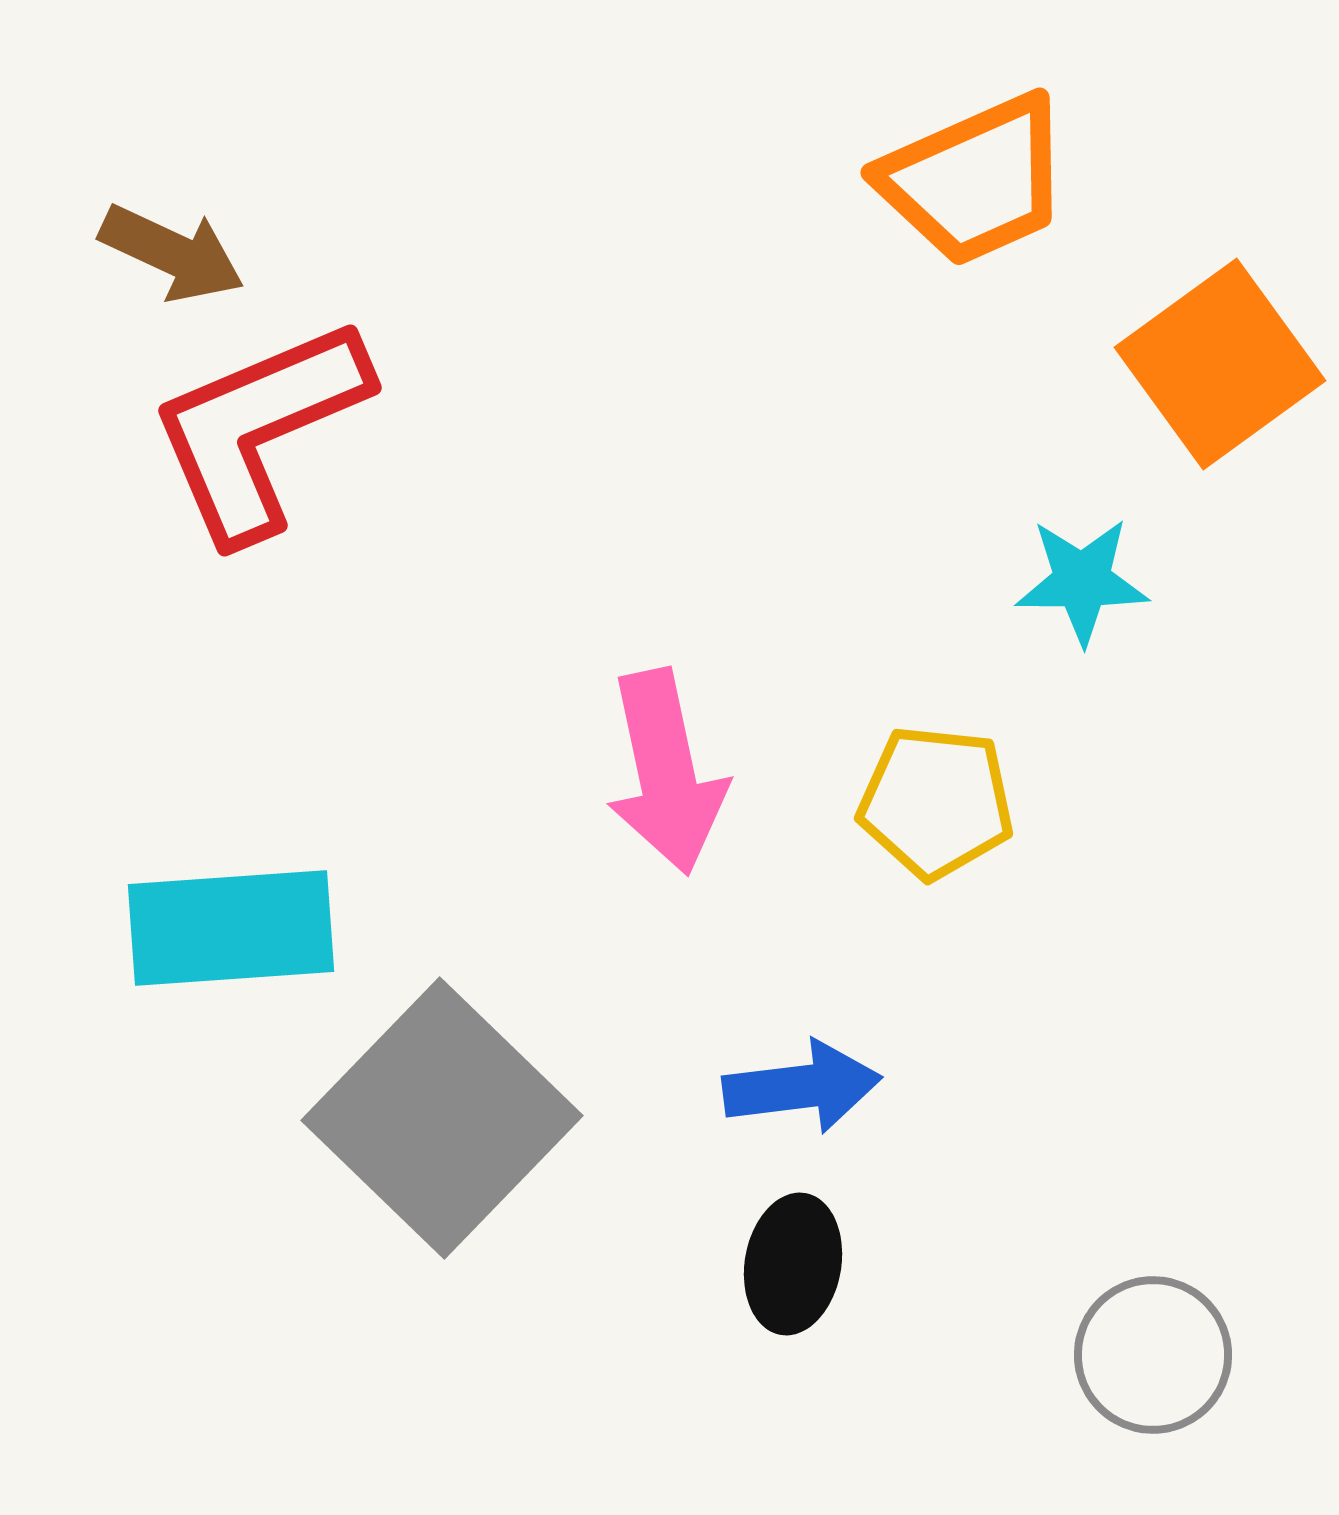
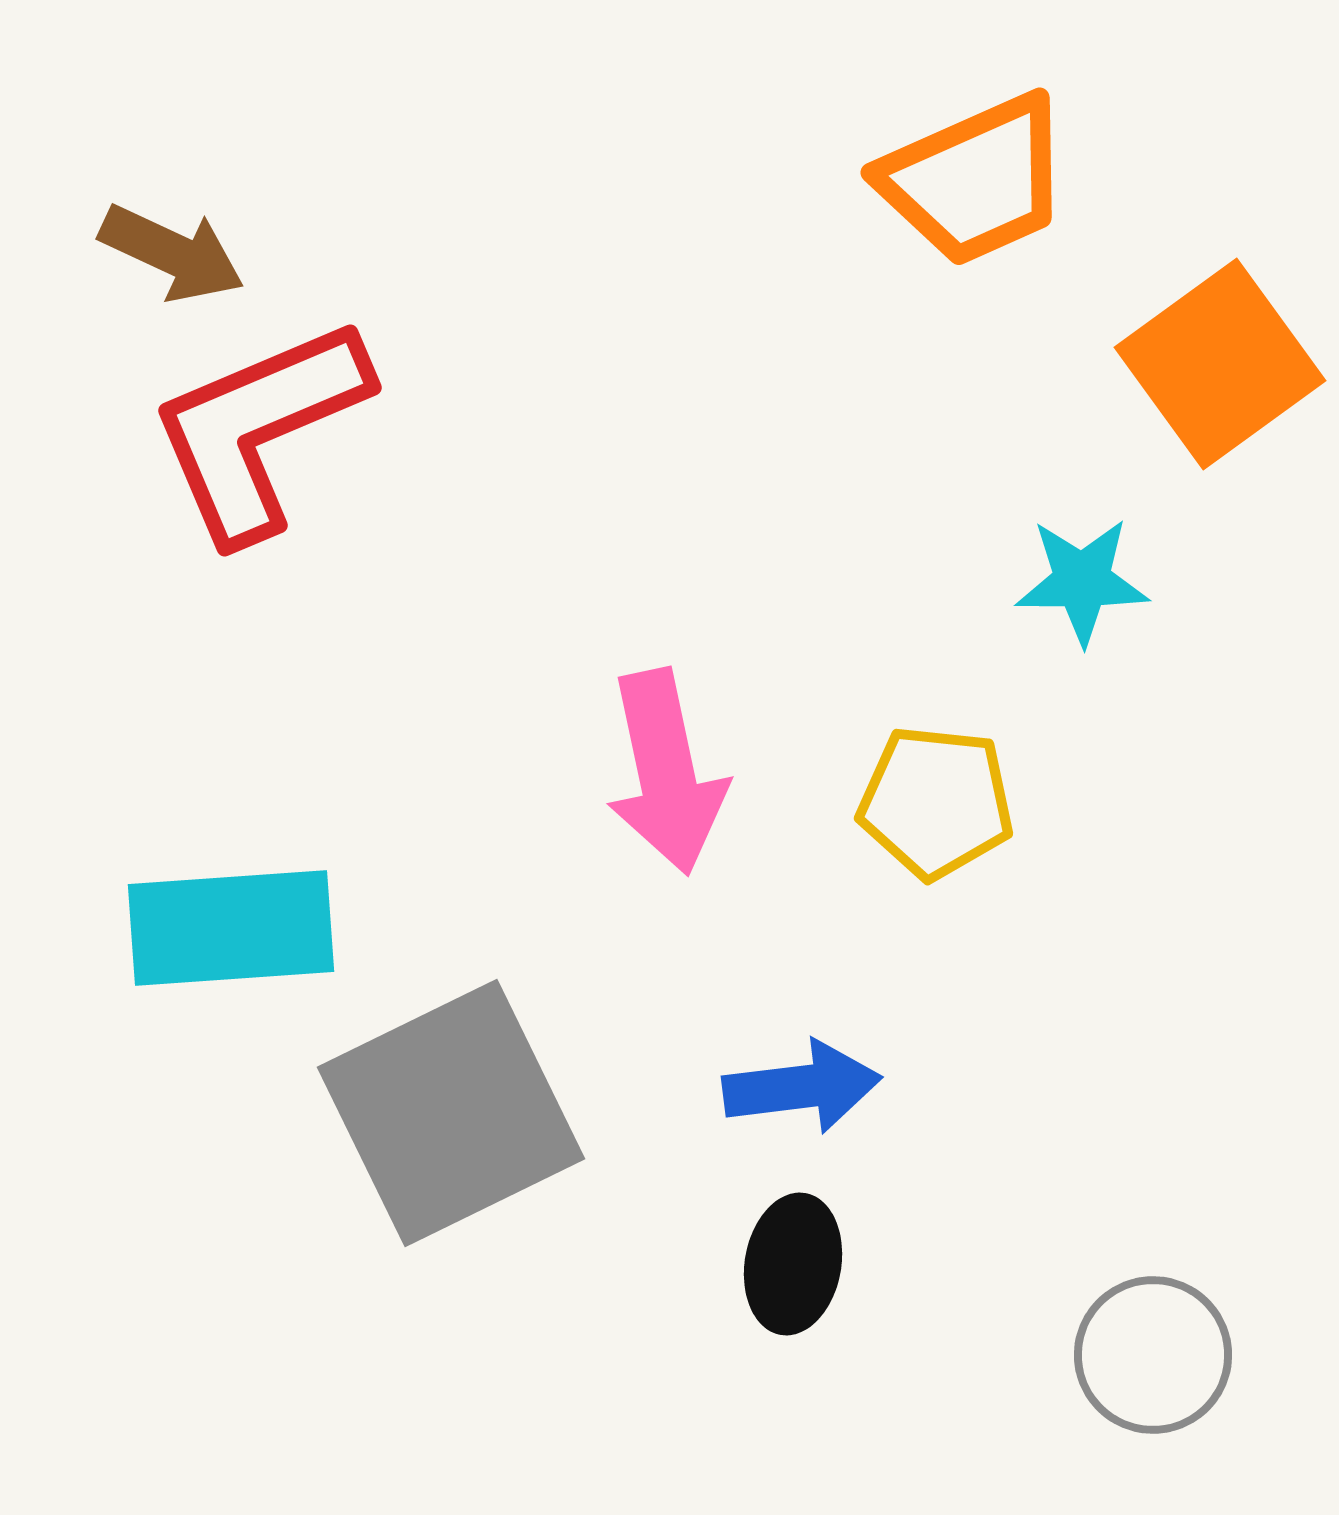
gray square: moved 9 px right, 5 px up; rotated 20 degrees clockwise
